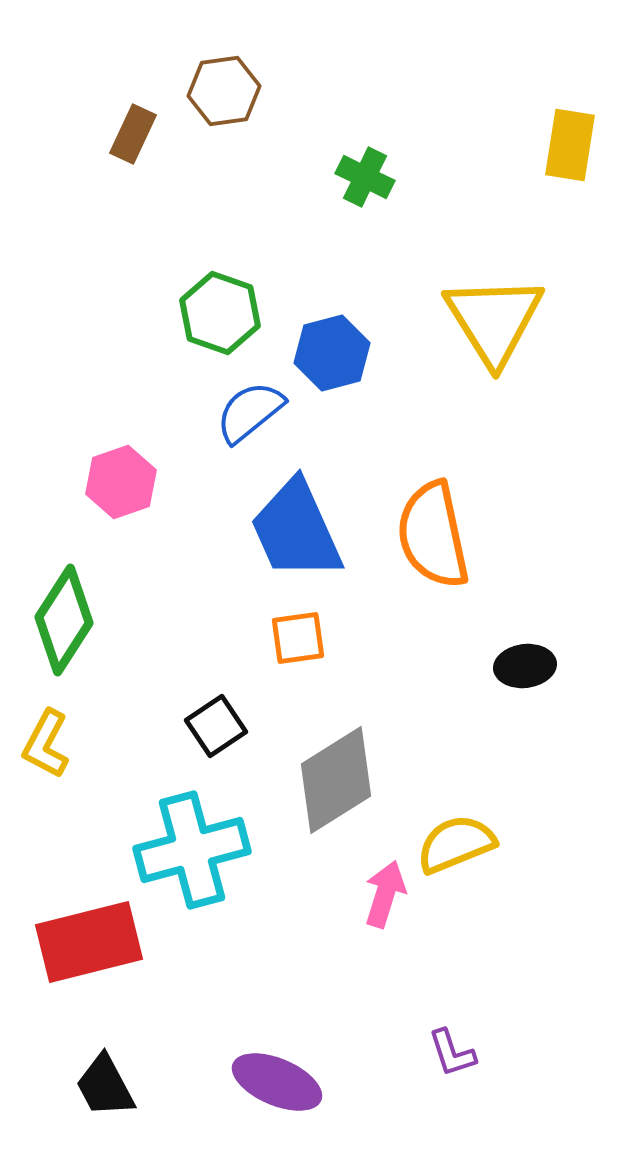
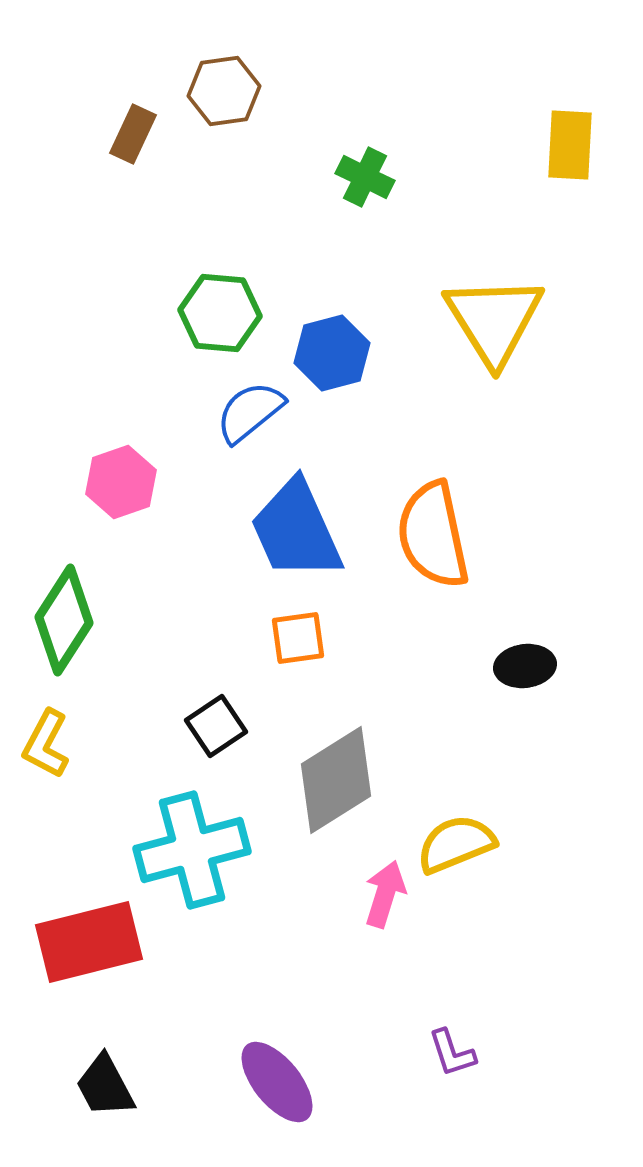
yellow rectangle: rotated 6 degrees counterclockwise
green hexagon: rotated 14 degrees counterclockwise
purple ellipse: rotated 28 degrees clockwise
